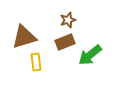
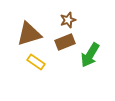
brown triangle: moved 5 px right, 3 px up
green arrow: rotated 20 degrees counterclockwise
yellow rectangle: rotated 48 degrees counterclockwise
